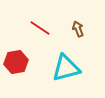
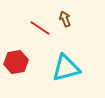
brown arrow: moved 13 px left, 10 px up
